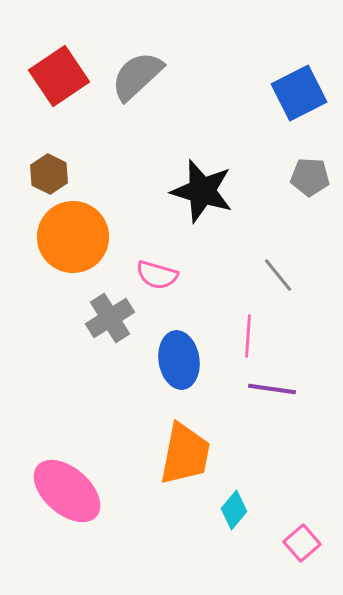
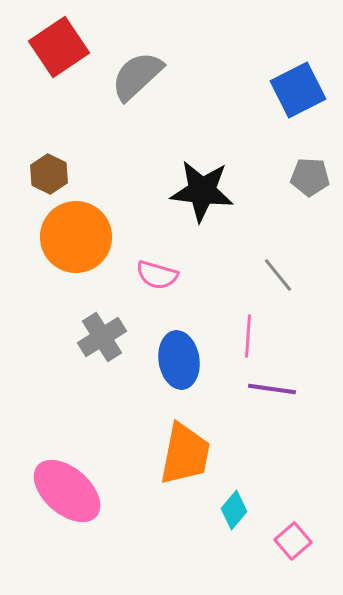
red square: moved 29 px up
blue square: moved 1 px left, 3 px up
black star: rotated 10 degrees counterclockwise
orange circle: moved 3 px right
gray cross: moved 8 px left, 19 px down
pink square: moved 9 px left, 2 px up
